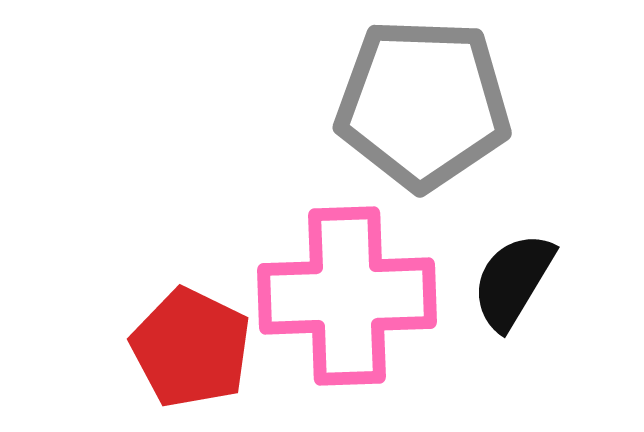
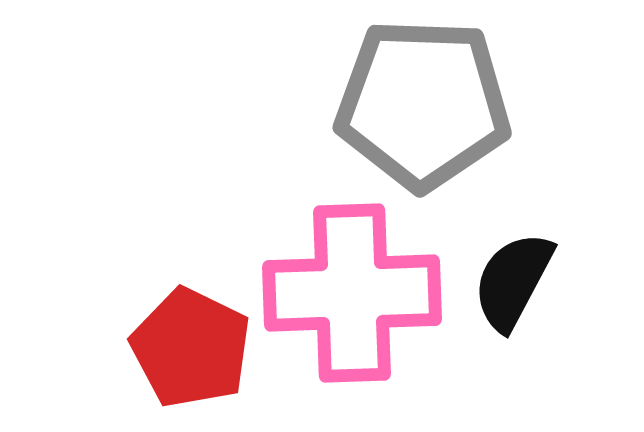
black semicircle: rotated 3 degrees counterclockwise
pink cross: moved 5 px right, 3 px up
